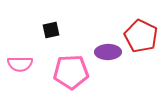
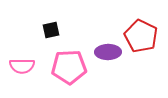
pink semicircle: moved 2 px right, 2 px down
pink pentagon: moved 2 px left, 5 px up
